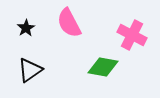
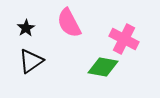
pink cross: moved 8 px left, 4 px down
black triangle: moved 1 px right, 9 px up
